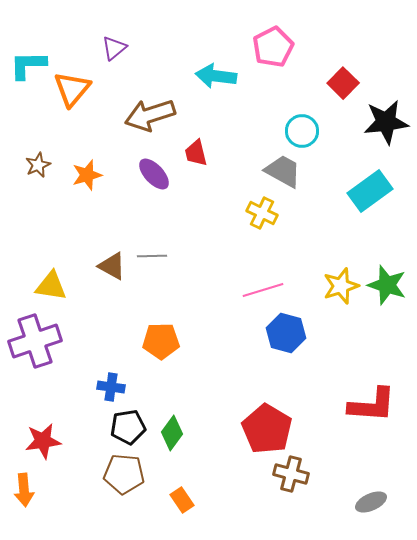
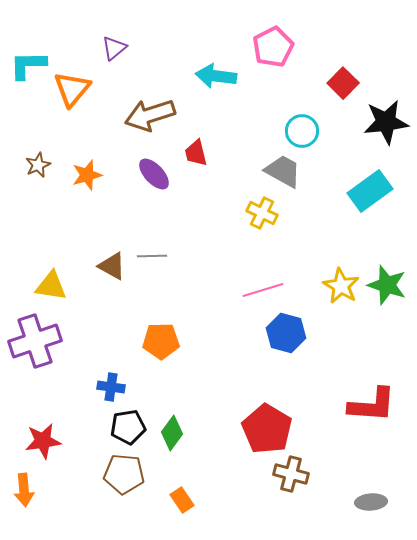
yellow star: rotated 24 degrees counterclockwise
gray ellipse: rotated 20 degrees clockwise
